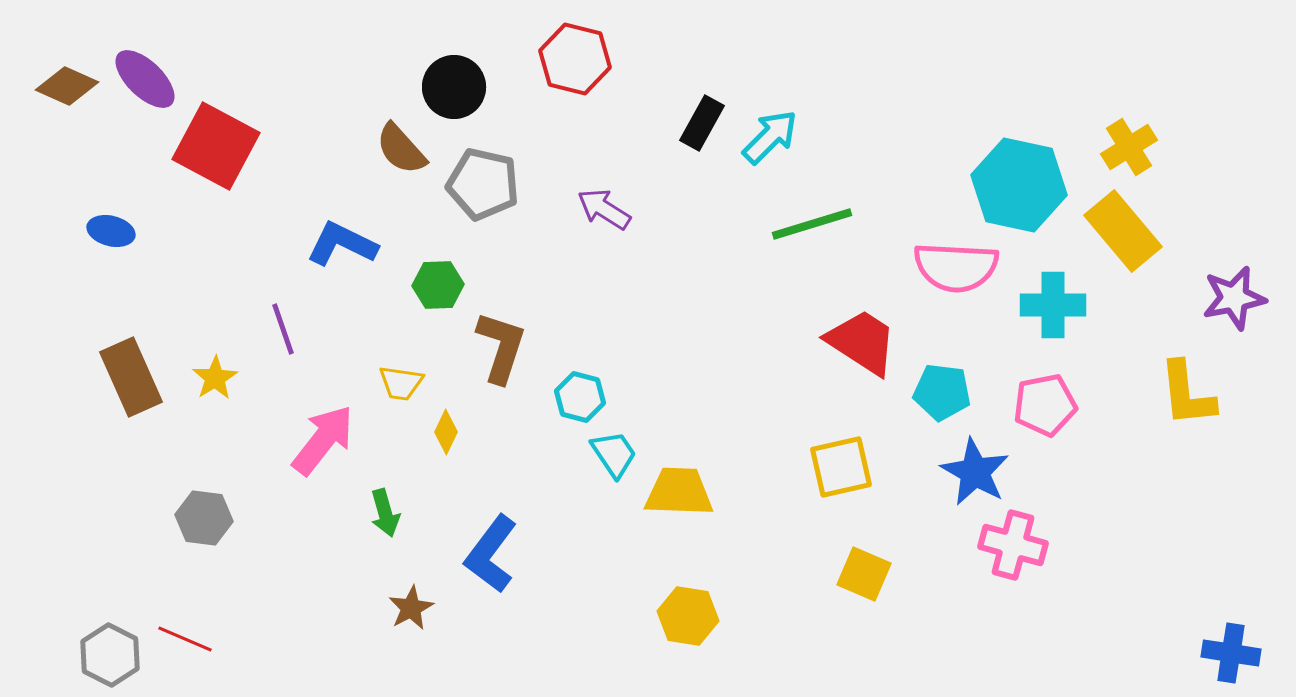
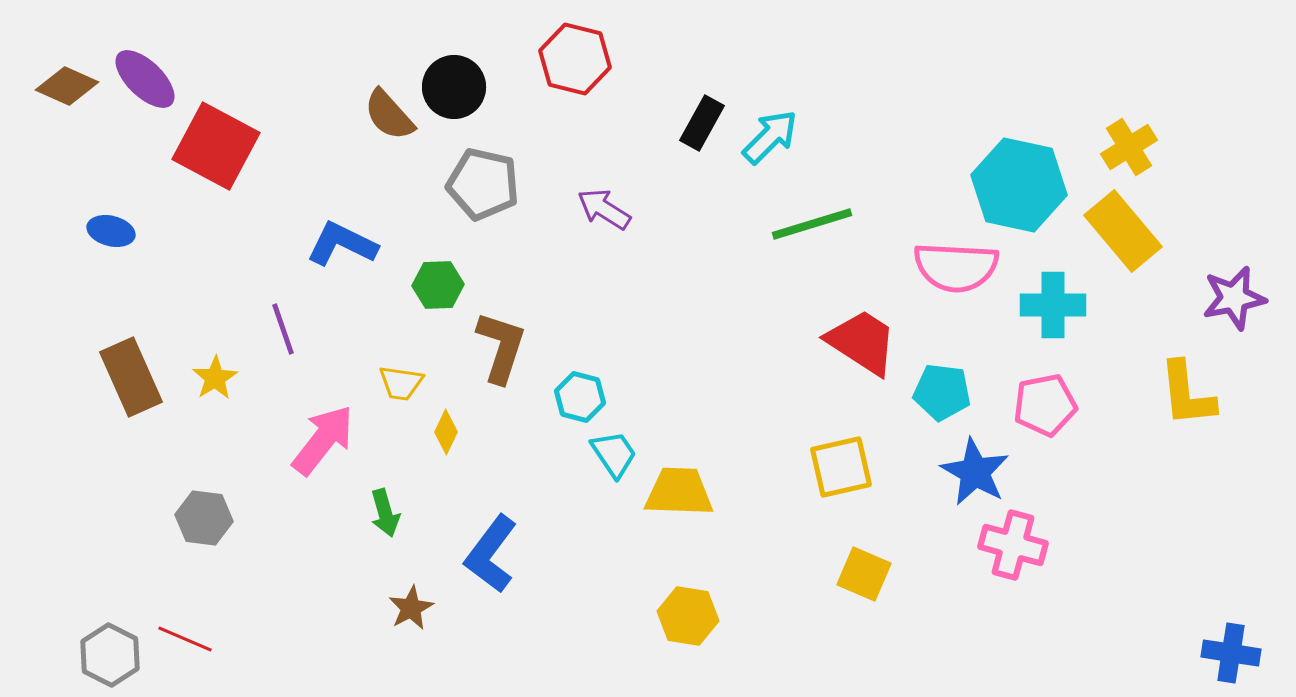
brown semicircle at (401, 149): moved 12 px left, 34 px up
